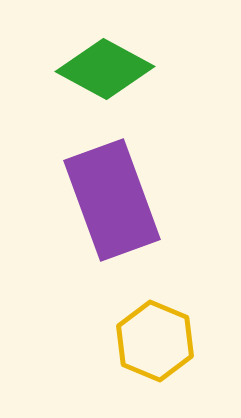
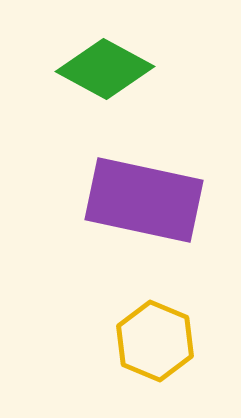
purple rectangle: moved 32 px right; rotated 58 degrees counterclockwise
